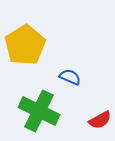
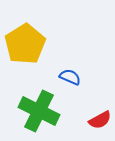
yellow pentagon: moved 1 px up
